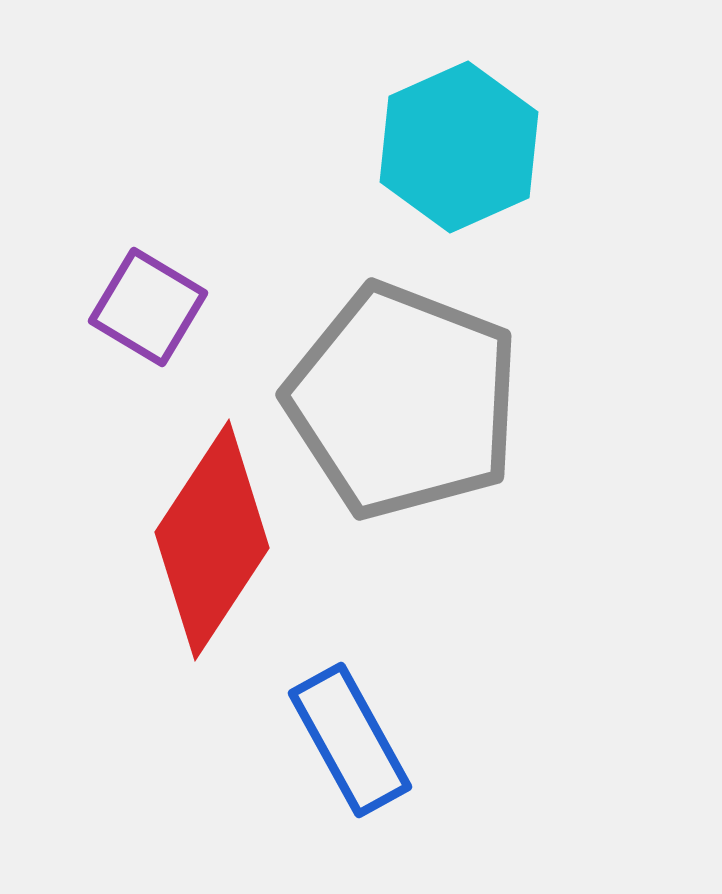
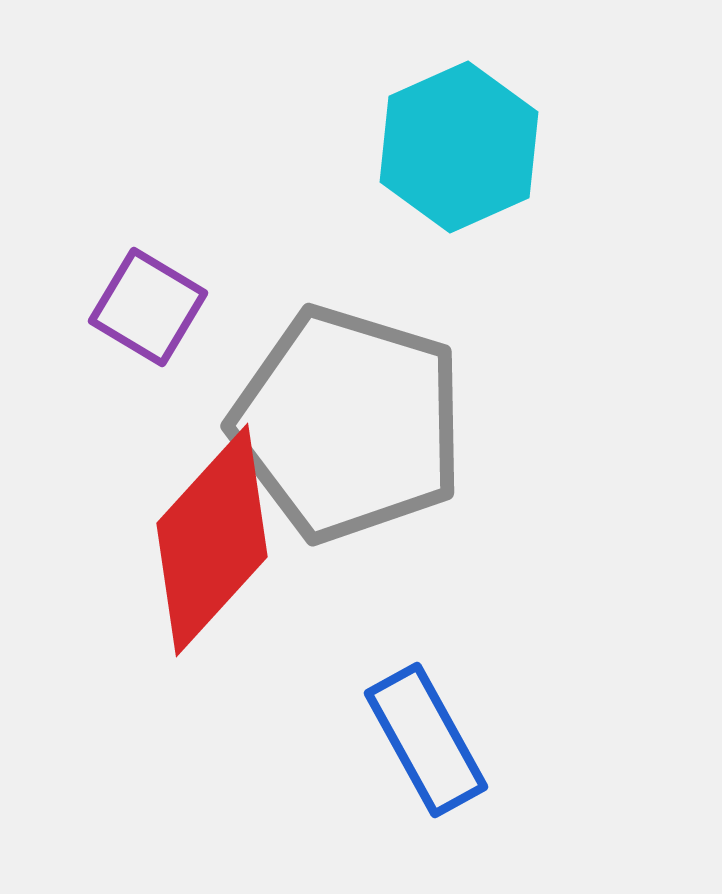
gray pentagon: moved 55 px left, 23 px down; rotated 4 degrees counterclockwise
red diamond: rotated 9 degrees clockwise
blue rectangle: moved 76 px right
